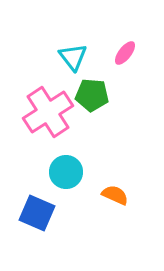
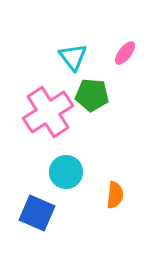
orange semicircle: rotated 72 degrees clockwise
